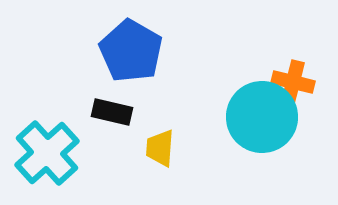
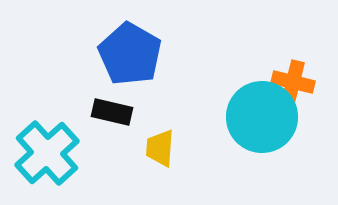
blue pentagon: moved 1 px left, 3 px down
